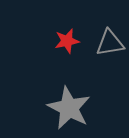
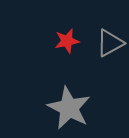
gray triangle: rotated 20 degrees counterclockwise
